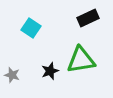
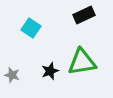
black rectangle: moved 4 px left, 3 px up
green triangle: moved 1 px right, 2 px down
